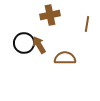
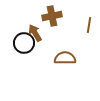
brown cross: moved 2 px right, 1 px down
brown line: moved 2 px right, 1 px down
brown arrow: moved 4 px left, 12 px up
